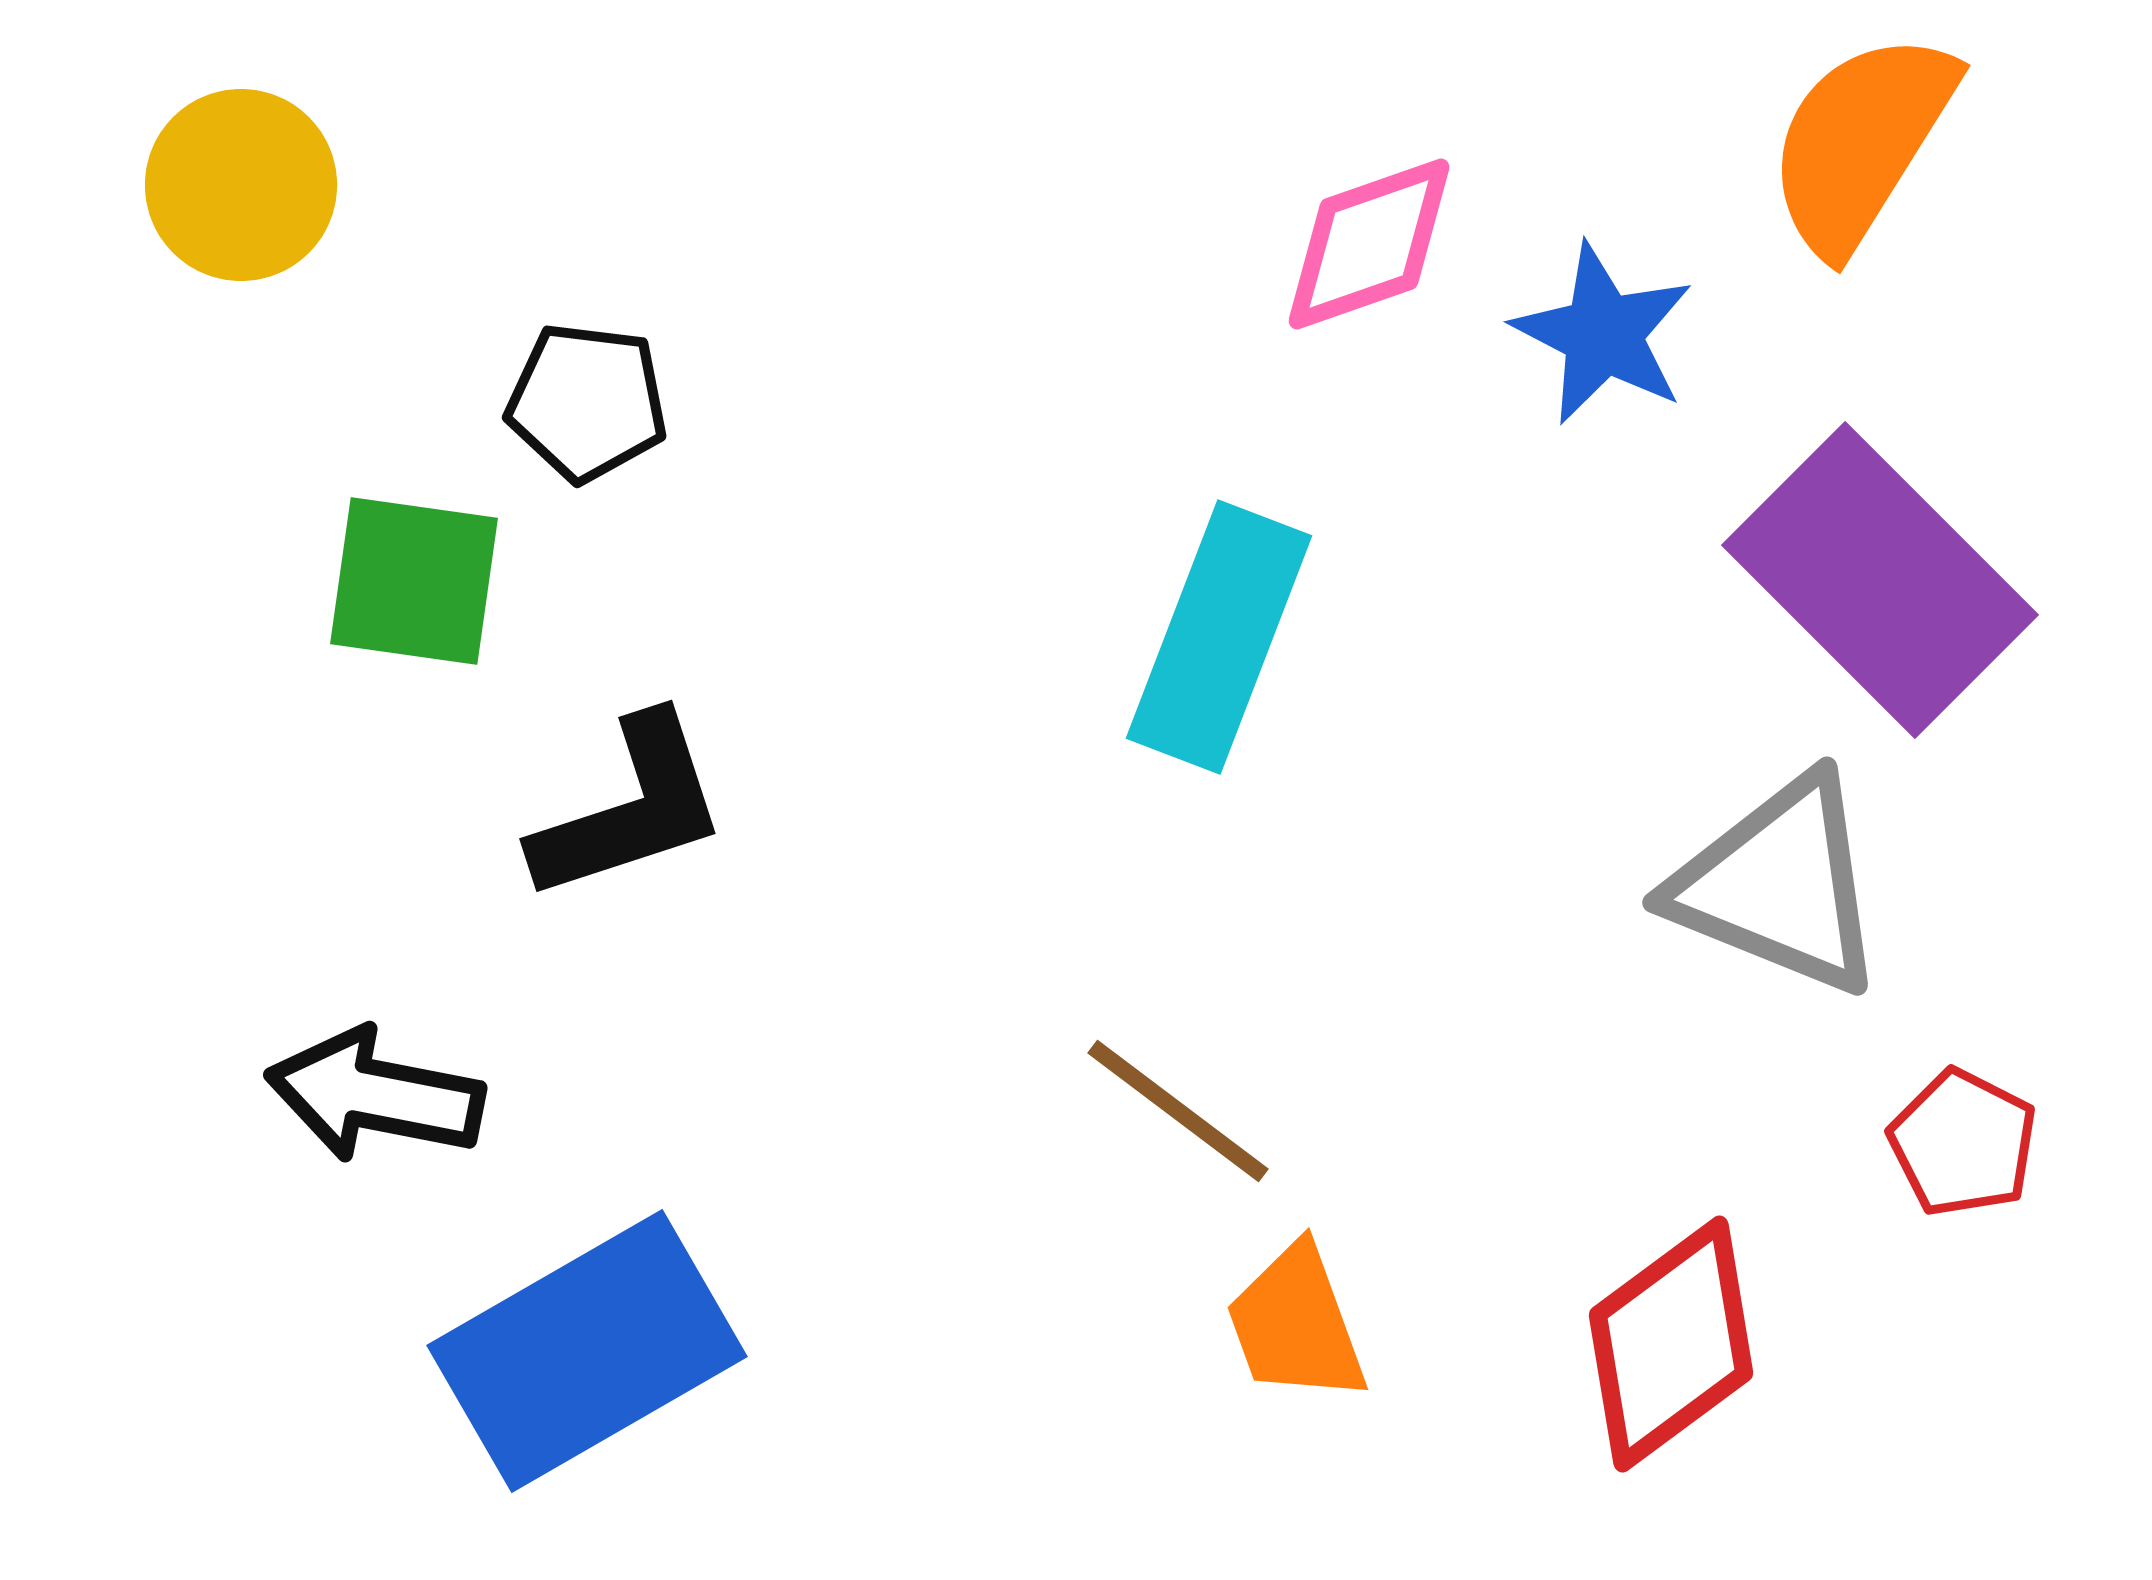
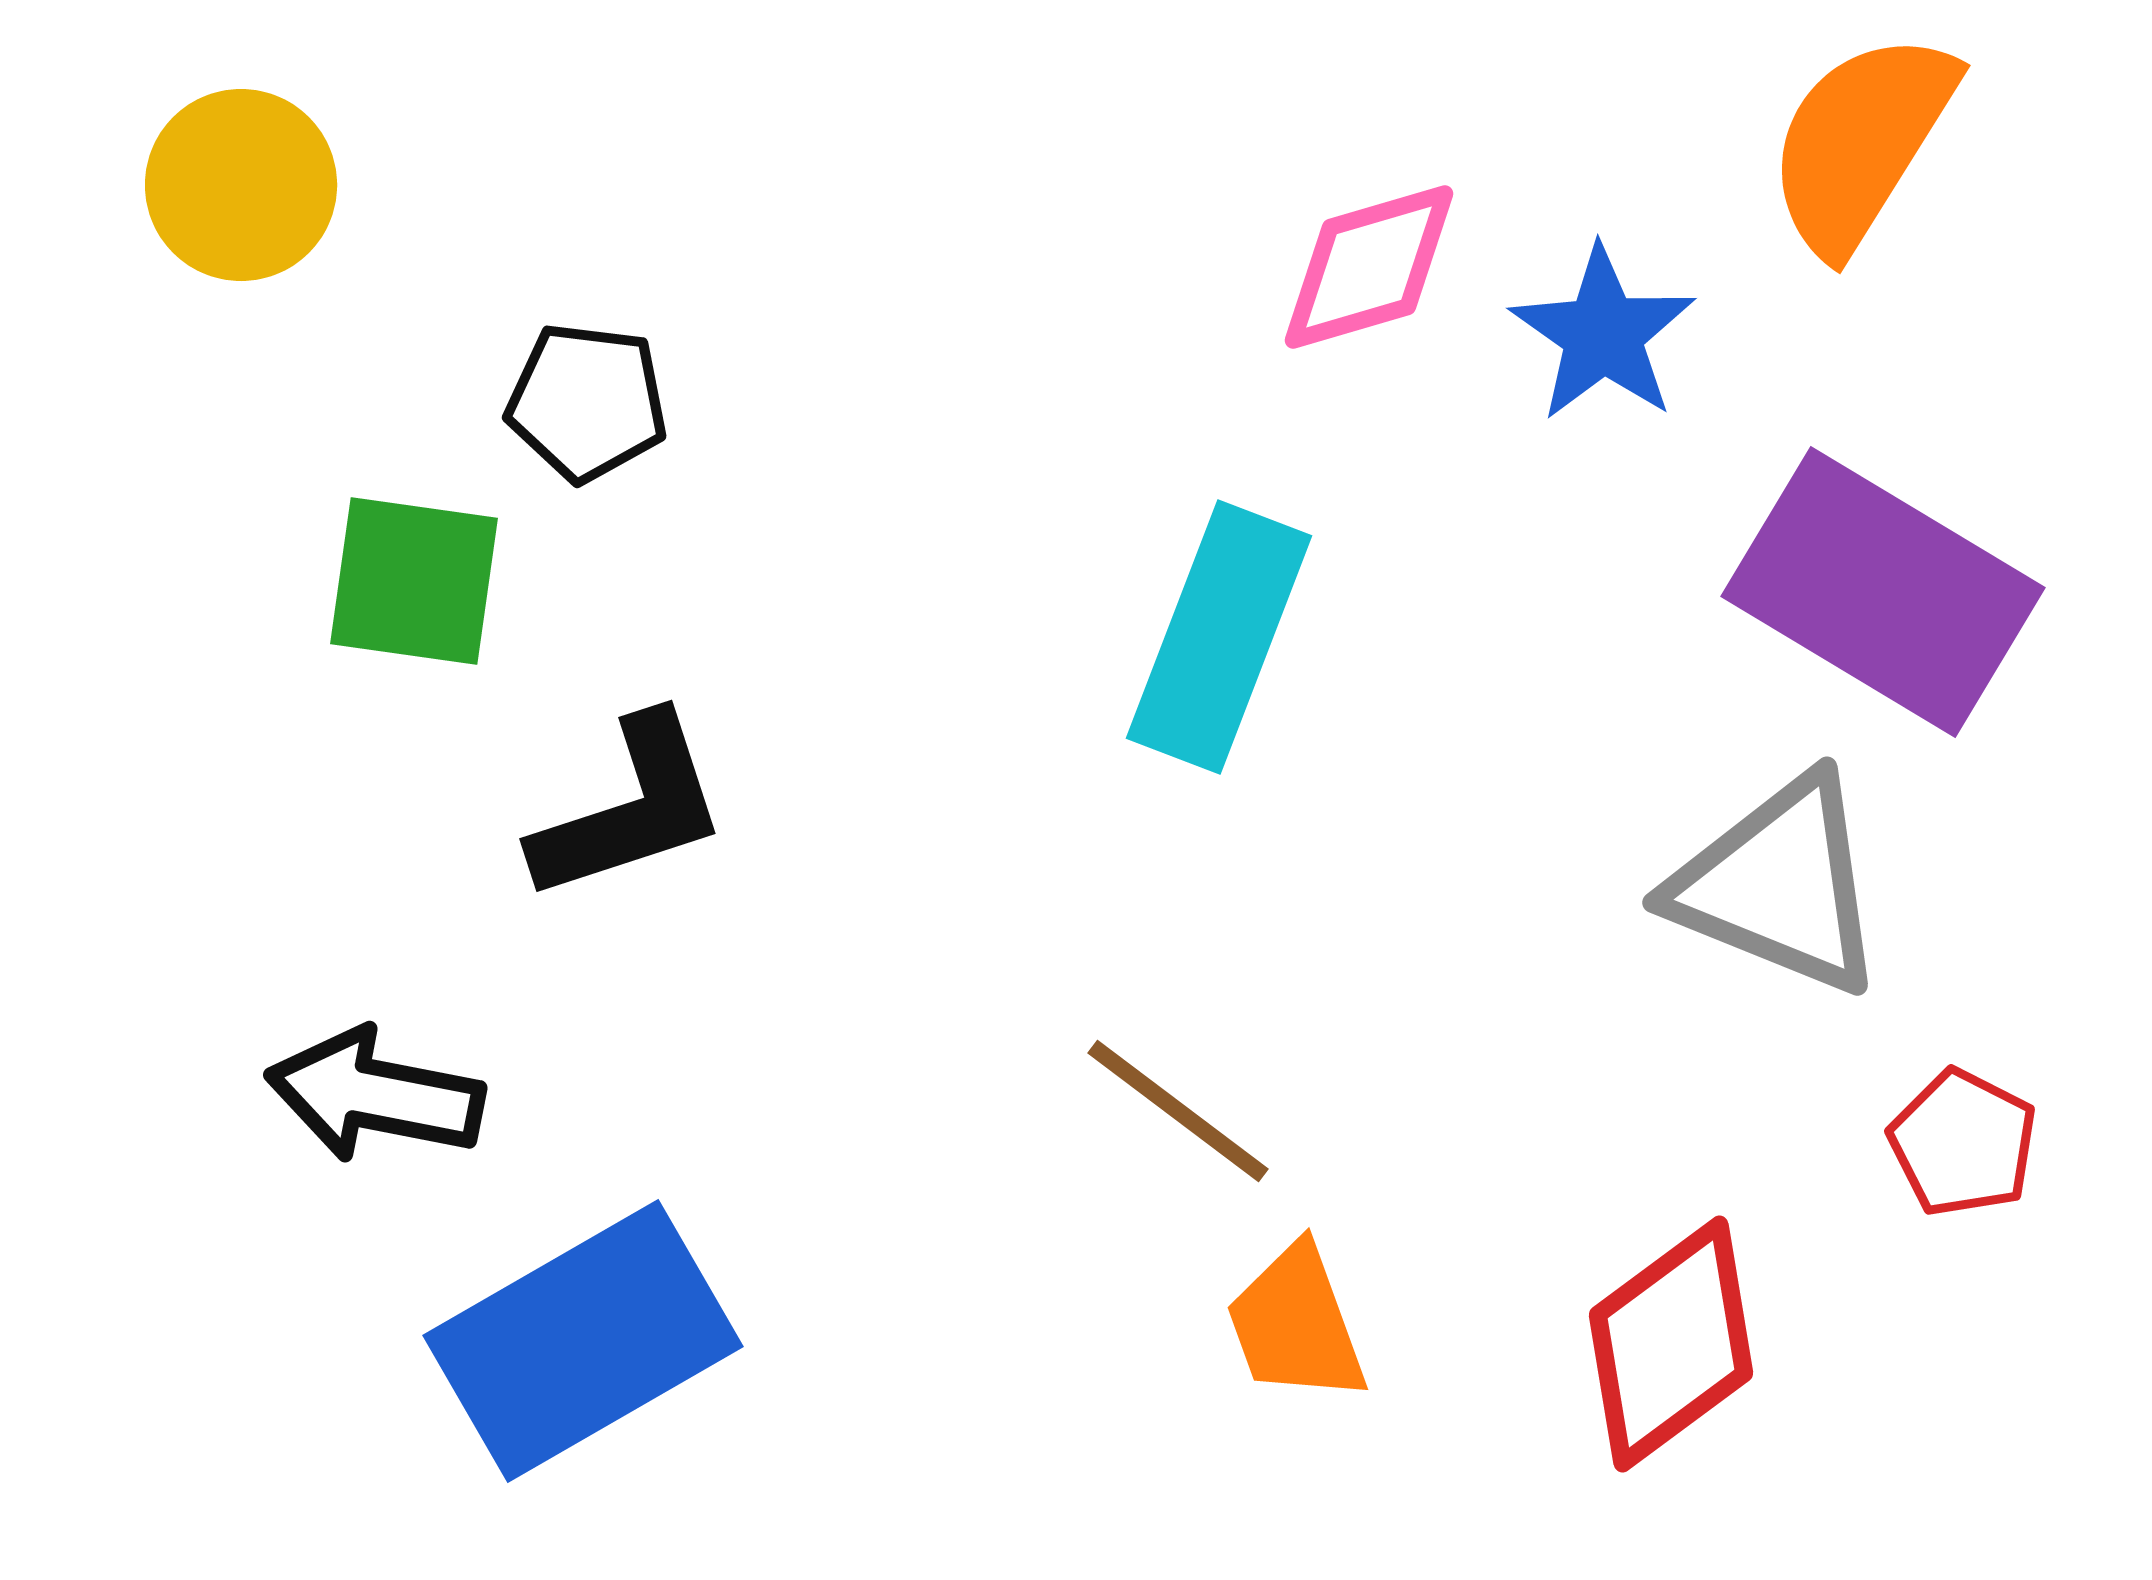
pink diamond: moved 23 px down; rotated 3 degrees clockwise
blue star: rotated 8 degrees clockwise
purple rectangle: moved 3 px right, 12 px down; rotated 14 degrees counterclockwise
blue rectangle: moved 4 px left, 10 px up
